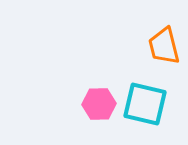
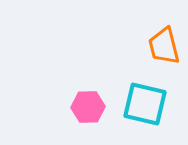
pink hexagon: moved 11 px left, 3 px down
